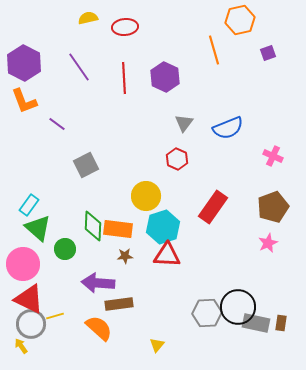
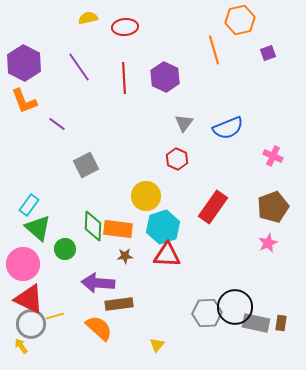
black circle at (238, 307): moved 3 px left
